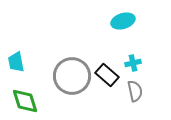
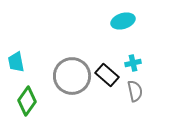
green diamond: moved 2 px right; rotated 52 degrees clockwise
